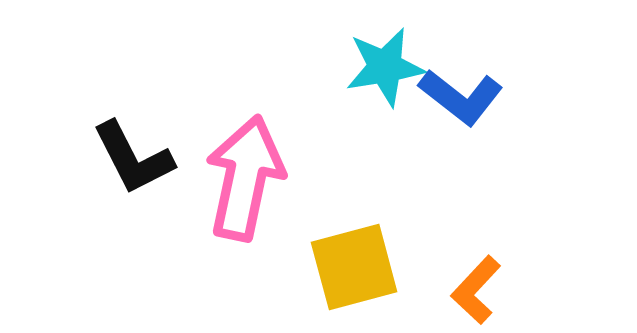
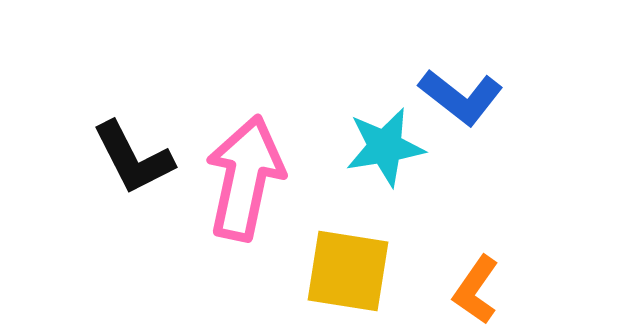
cyan star: moved 80 px down
yellow square: moved 6 px left, 4 px down; rotated 24 degrees clockwise
orange L-shape: rotated 8 degrees counterclockwise
